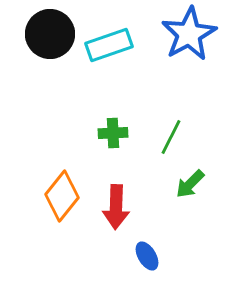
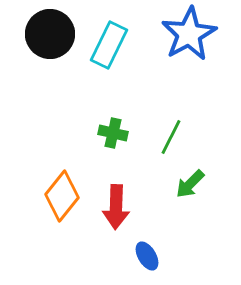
cyan rectangle: rotated 45 degrees counterclockwise
green cross: rotated 16 degrees clockwise
